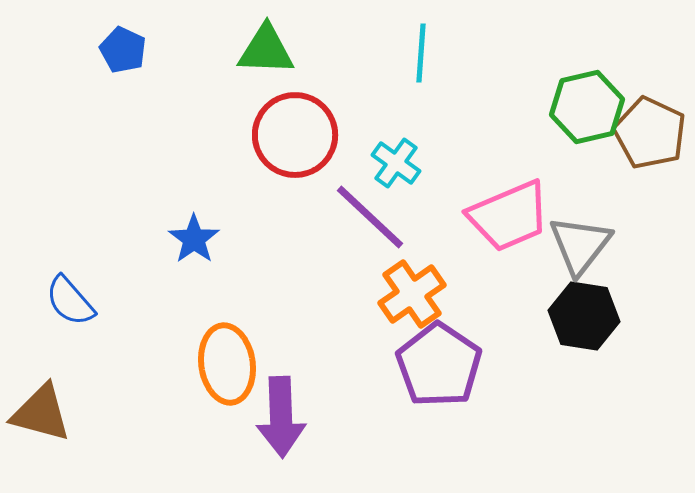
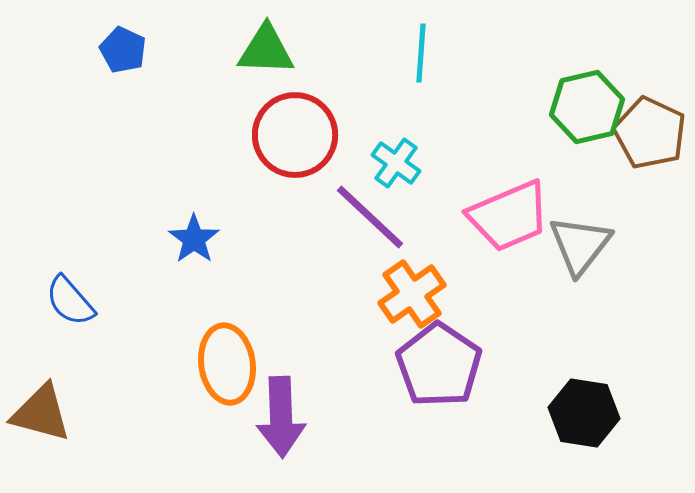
black hexagon: moved 97 px down
